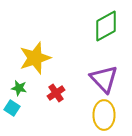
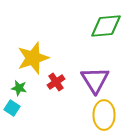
green diamond: rotated 24 degrees clockwise
yellow star: moved 2 px left
purple triangle: moved 9 px left, 1 px down; rotated 12 degrees clockwise
red cross: moved 11 px up
